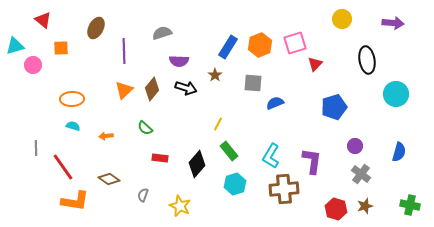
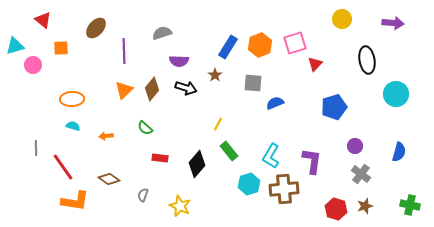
brown ellipse at (96, 28): rotated 15 degrees clockwise
cyan hexagon at (235, 184): moved 14 px right
